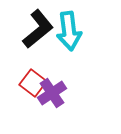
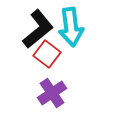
cyan arrow: moved 2 px right, 4 px up
red square: moved 14 px right, 29 px up
